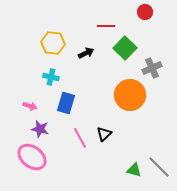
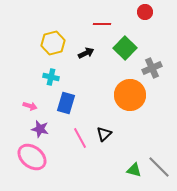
red line: moved 4 px left, 2 px up
yellow hexagon: rotated 20 degrees counterclockwise
